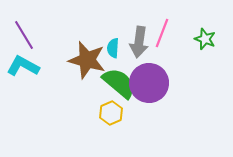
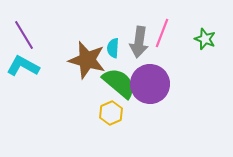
purple circle: moved 1 px right, 1 px down
